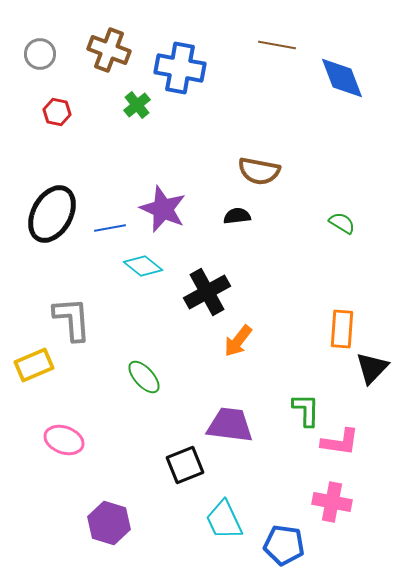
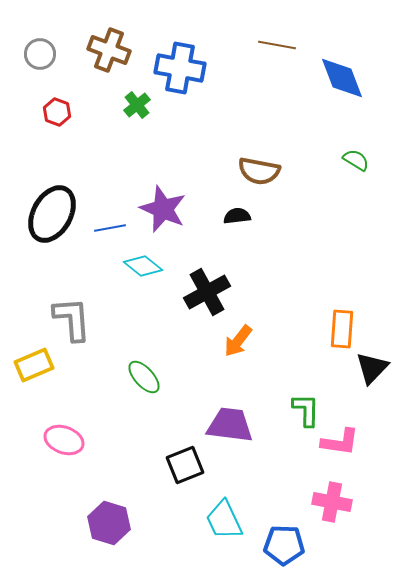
red hexagon: rotated 8 degrees clockwise
green semicircle: moved 14 px right, 63 px up
blue pentagon: rotated 6 degrees counterclockwise
